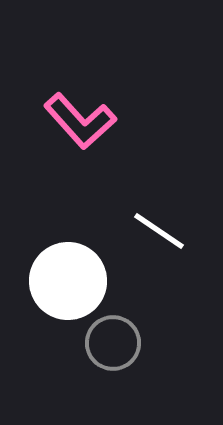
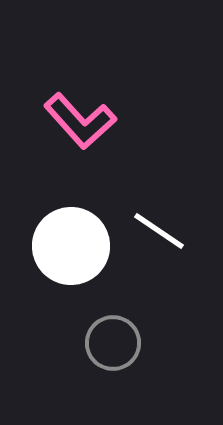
white circle: moved 3 px right, 35 px up
